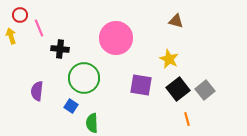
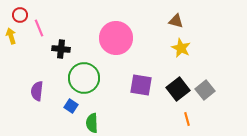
black cross: moved 1 px right
yellow star: moved 12 px right, 11 px up
